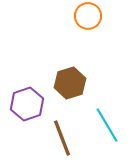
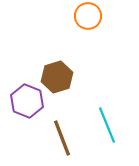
brown hexagon: moved 13 px left, 6 px up
purple hexagon: moved 3 px up; rotated 20 degrees counterclockwise
cyan line: rotated 9 degrees clockwise
